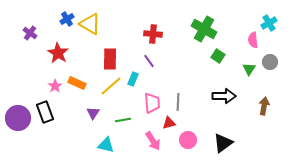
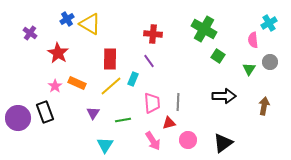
cyan triangle: moved 1 px left; rotated 48 degrees clockwise
